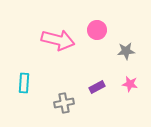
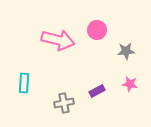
purple rectangle: moved 4 px down
